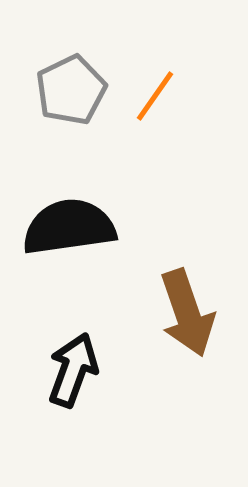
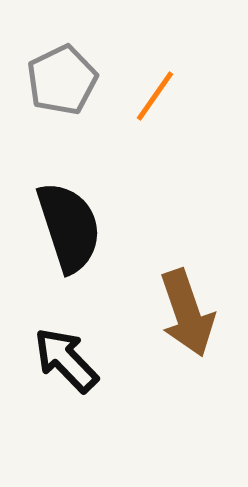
gray pentagon: moved 9 px left, 10 px up
black semicircle: rotated 80 degrees clockwise
black arrow: moved 7 px left, 10 px up; rotated 64 degrees counterclockwise
